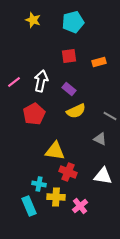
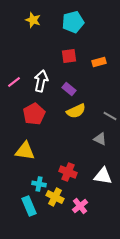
yellow triangle: moved 30 px left
yellow cross: moved 1 px left; rotated 24 degrees clockwise
